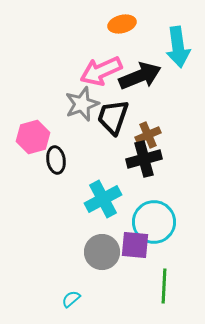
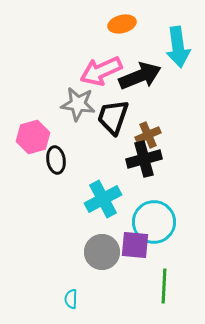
gray star: moved 4 px left; rotated 28 degrees clockwise
cyan semicircle: rotated 48 degrees counterclockwise
